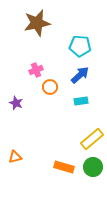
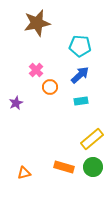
pink cross: rotated 24 degrees counterclockwise
purple star: rotated 24 degrees clockwise
orange triangle: moved 9 px right, 16 px down
